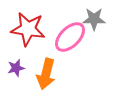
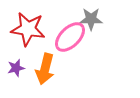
gray star: moved 3 px left
orange arrow: moved 1 px left, 5 px up
